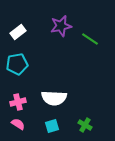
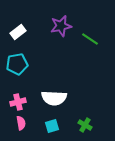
pink semicircle: moved 3 px right, 1 px up; rotated 48 degrees clockwise
